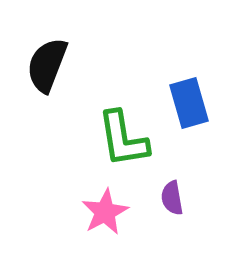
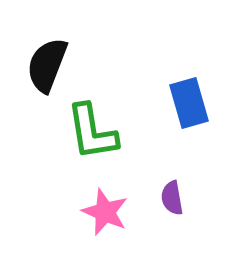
green L-shape: moved 31 px left, 7 px up
pink star: rotated 21 degrees counterclockwise
